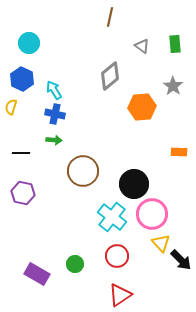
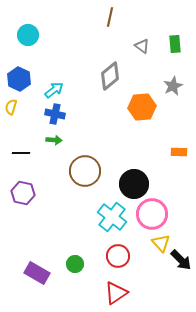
cyan circle: moved 1 px left, 8 px up
blue hexagon: moved 3 px left
gray star: rotated 12 degrees clockwise
cyan arrow: rotated 84 degrees clockwise
brown circle: moved 2 px right
red circle: moved 1 px right
purple rectangle: moved 1 px up
red triangle: moved 4 px left, 2 px up
